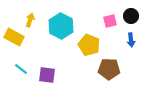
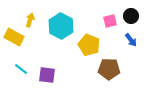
blue arrow: rotated 32 degrees counterclockwise
